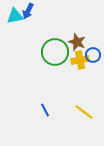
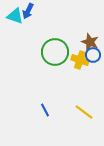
cyan triangle: rotated 30 degrees clockwise
brown star: moved 13 px right
yellow cross: rotated 30 degrees clockwise
